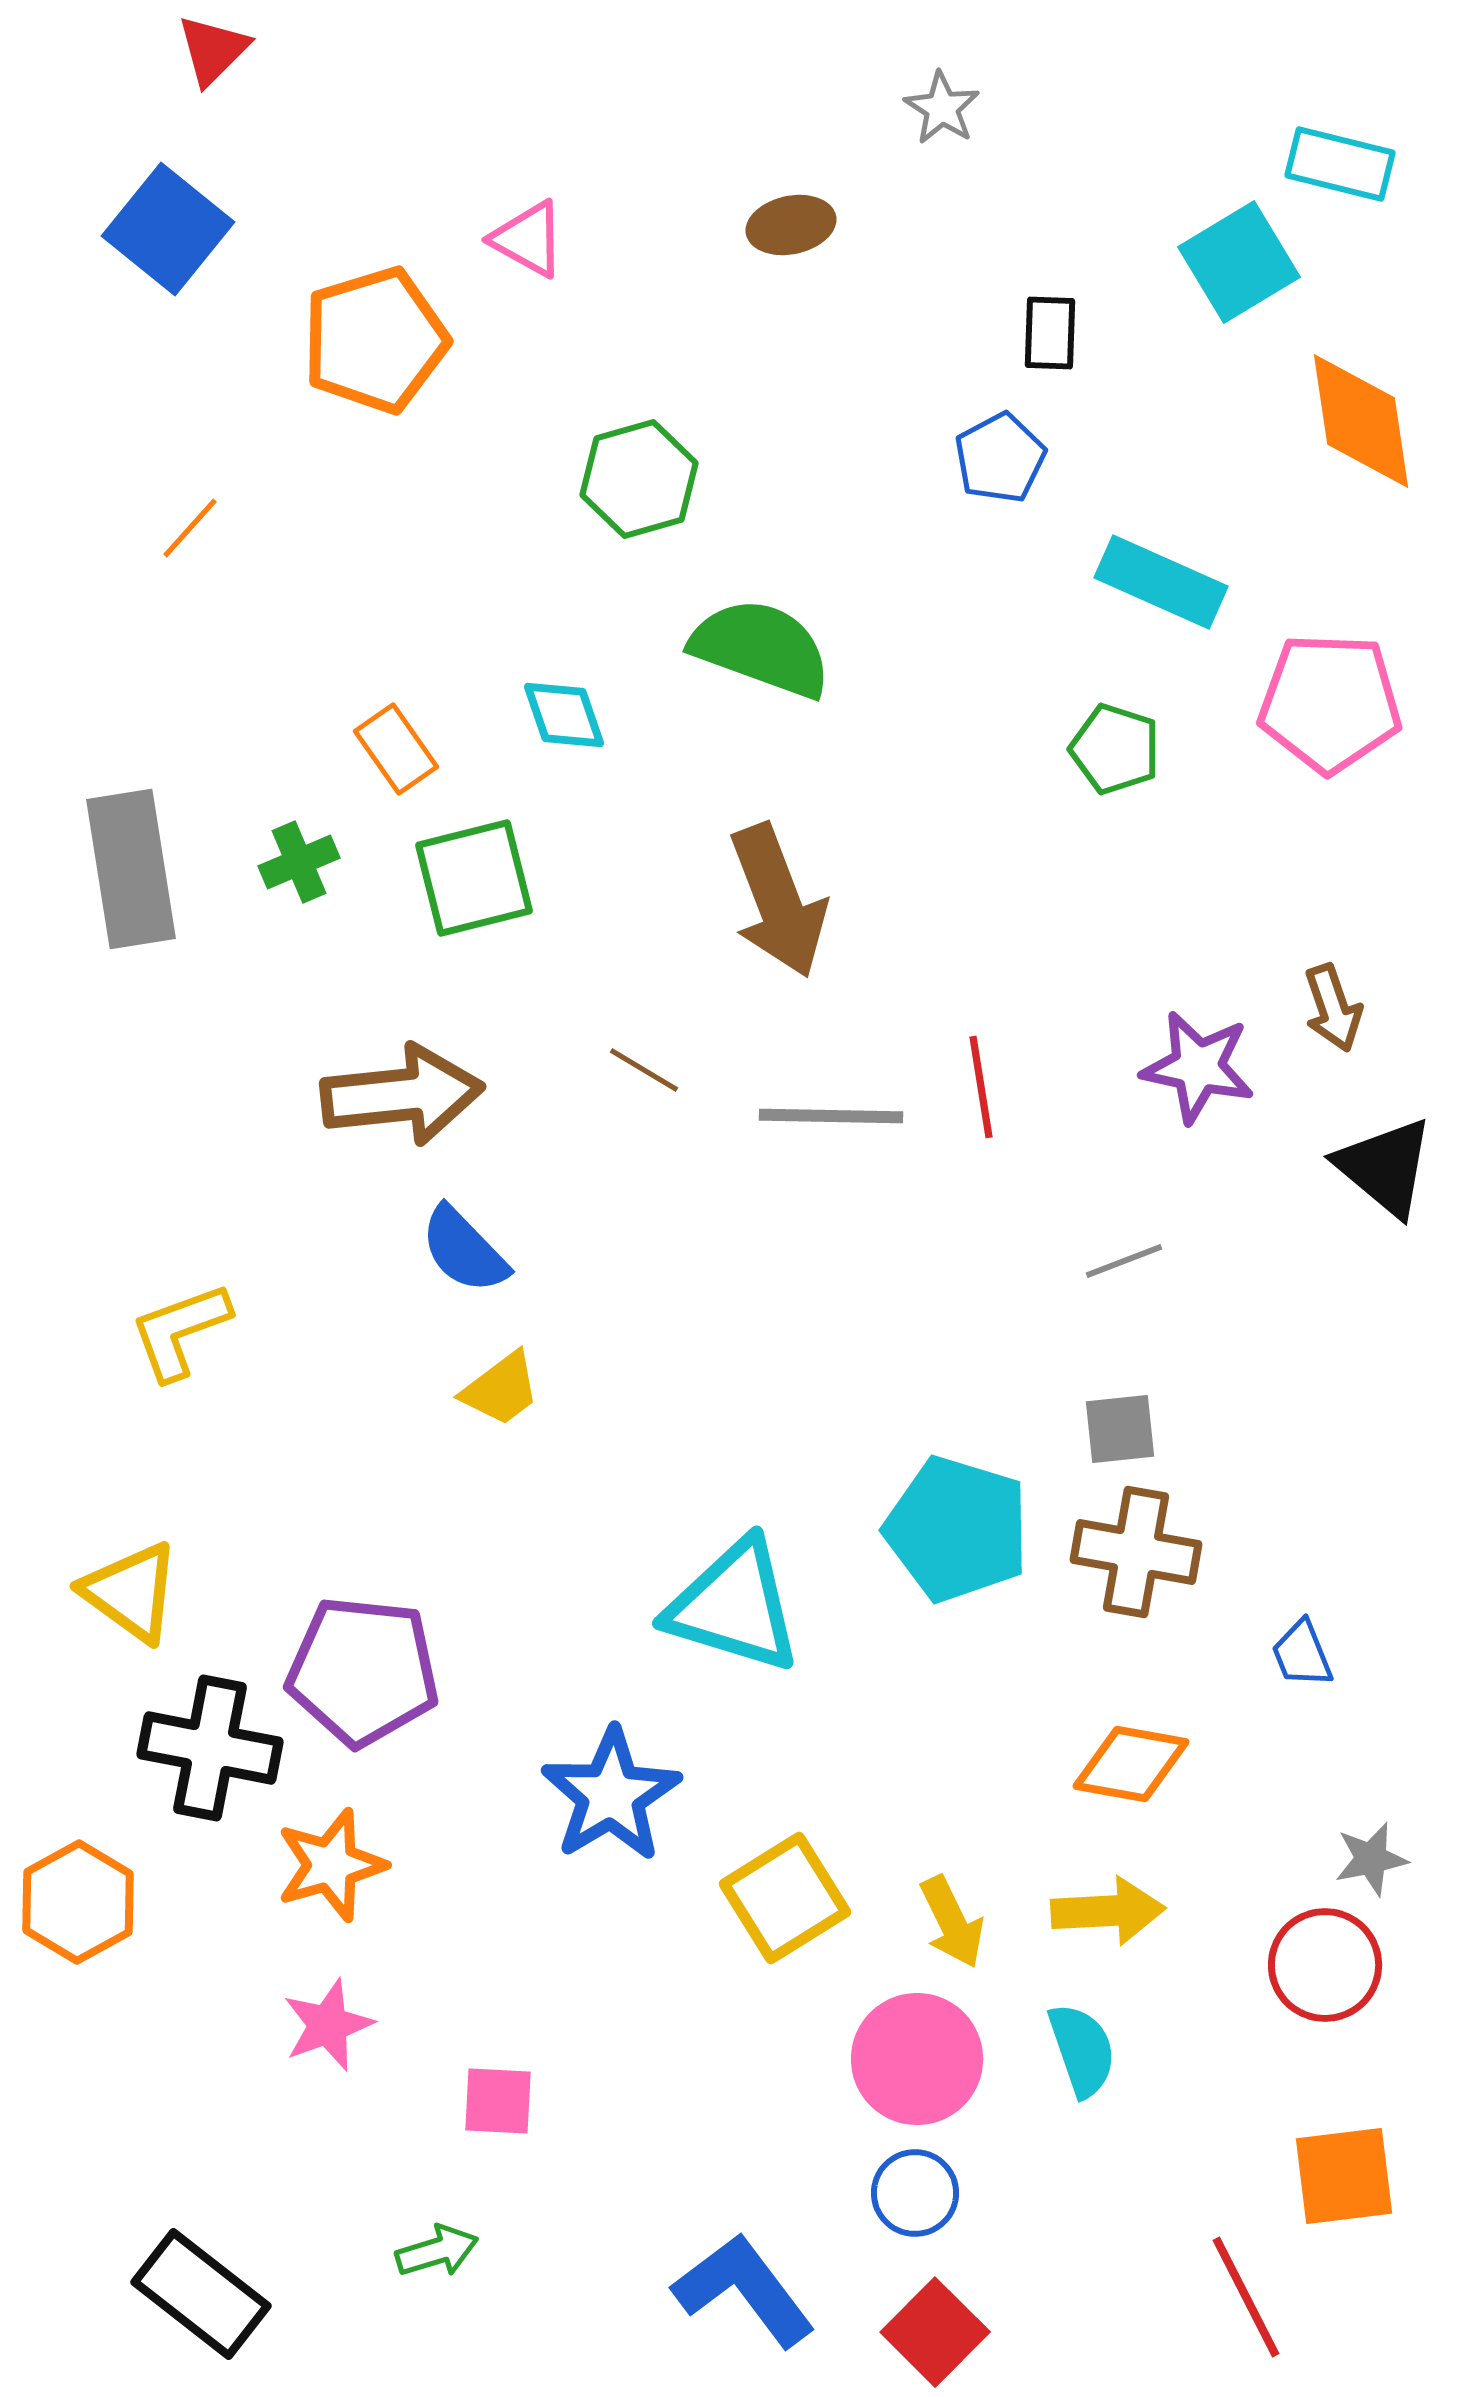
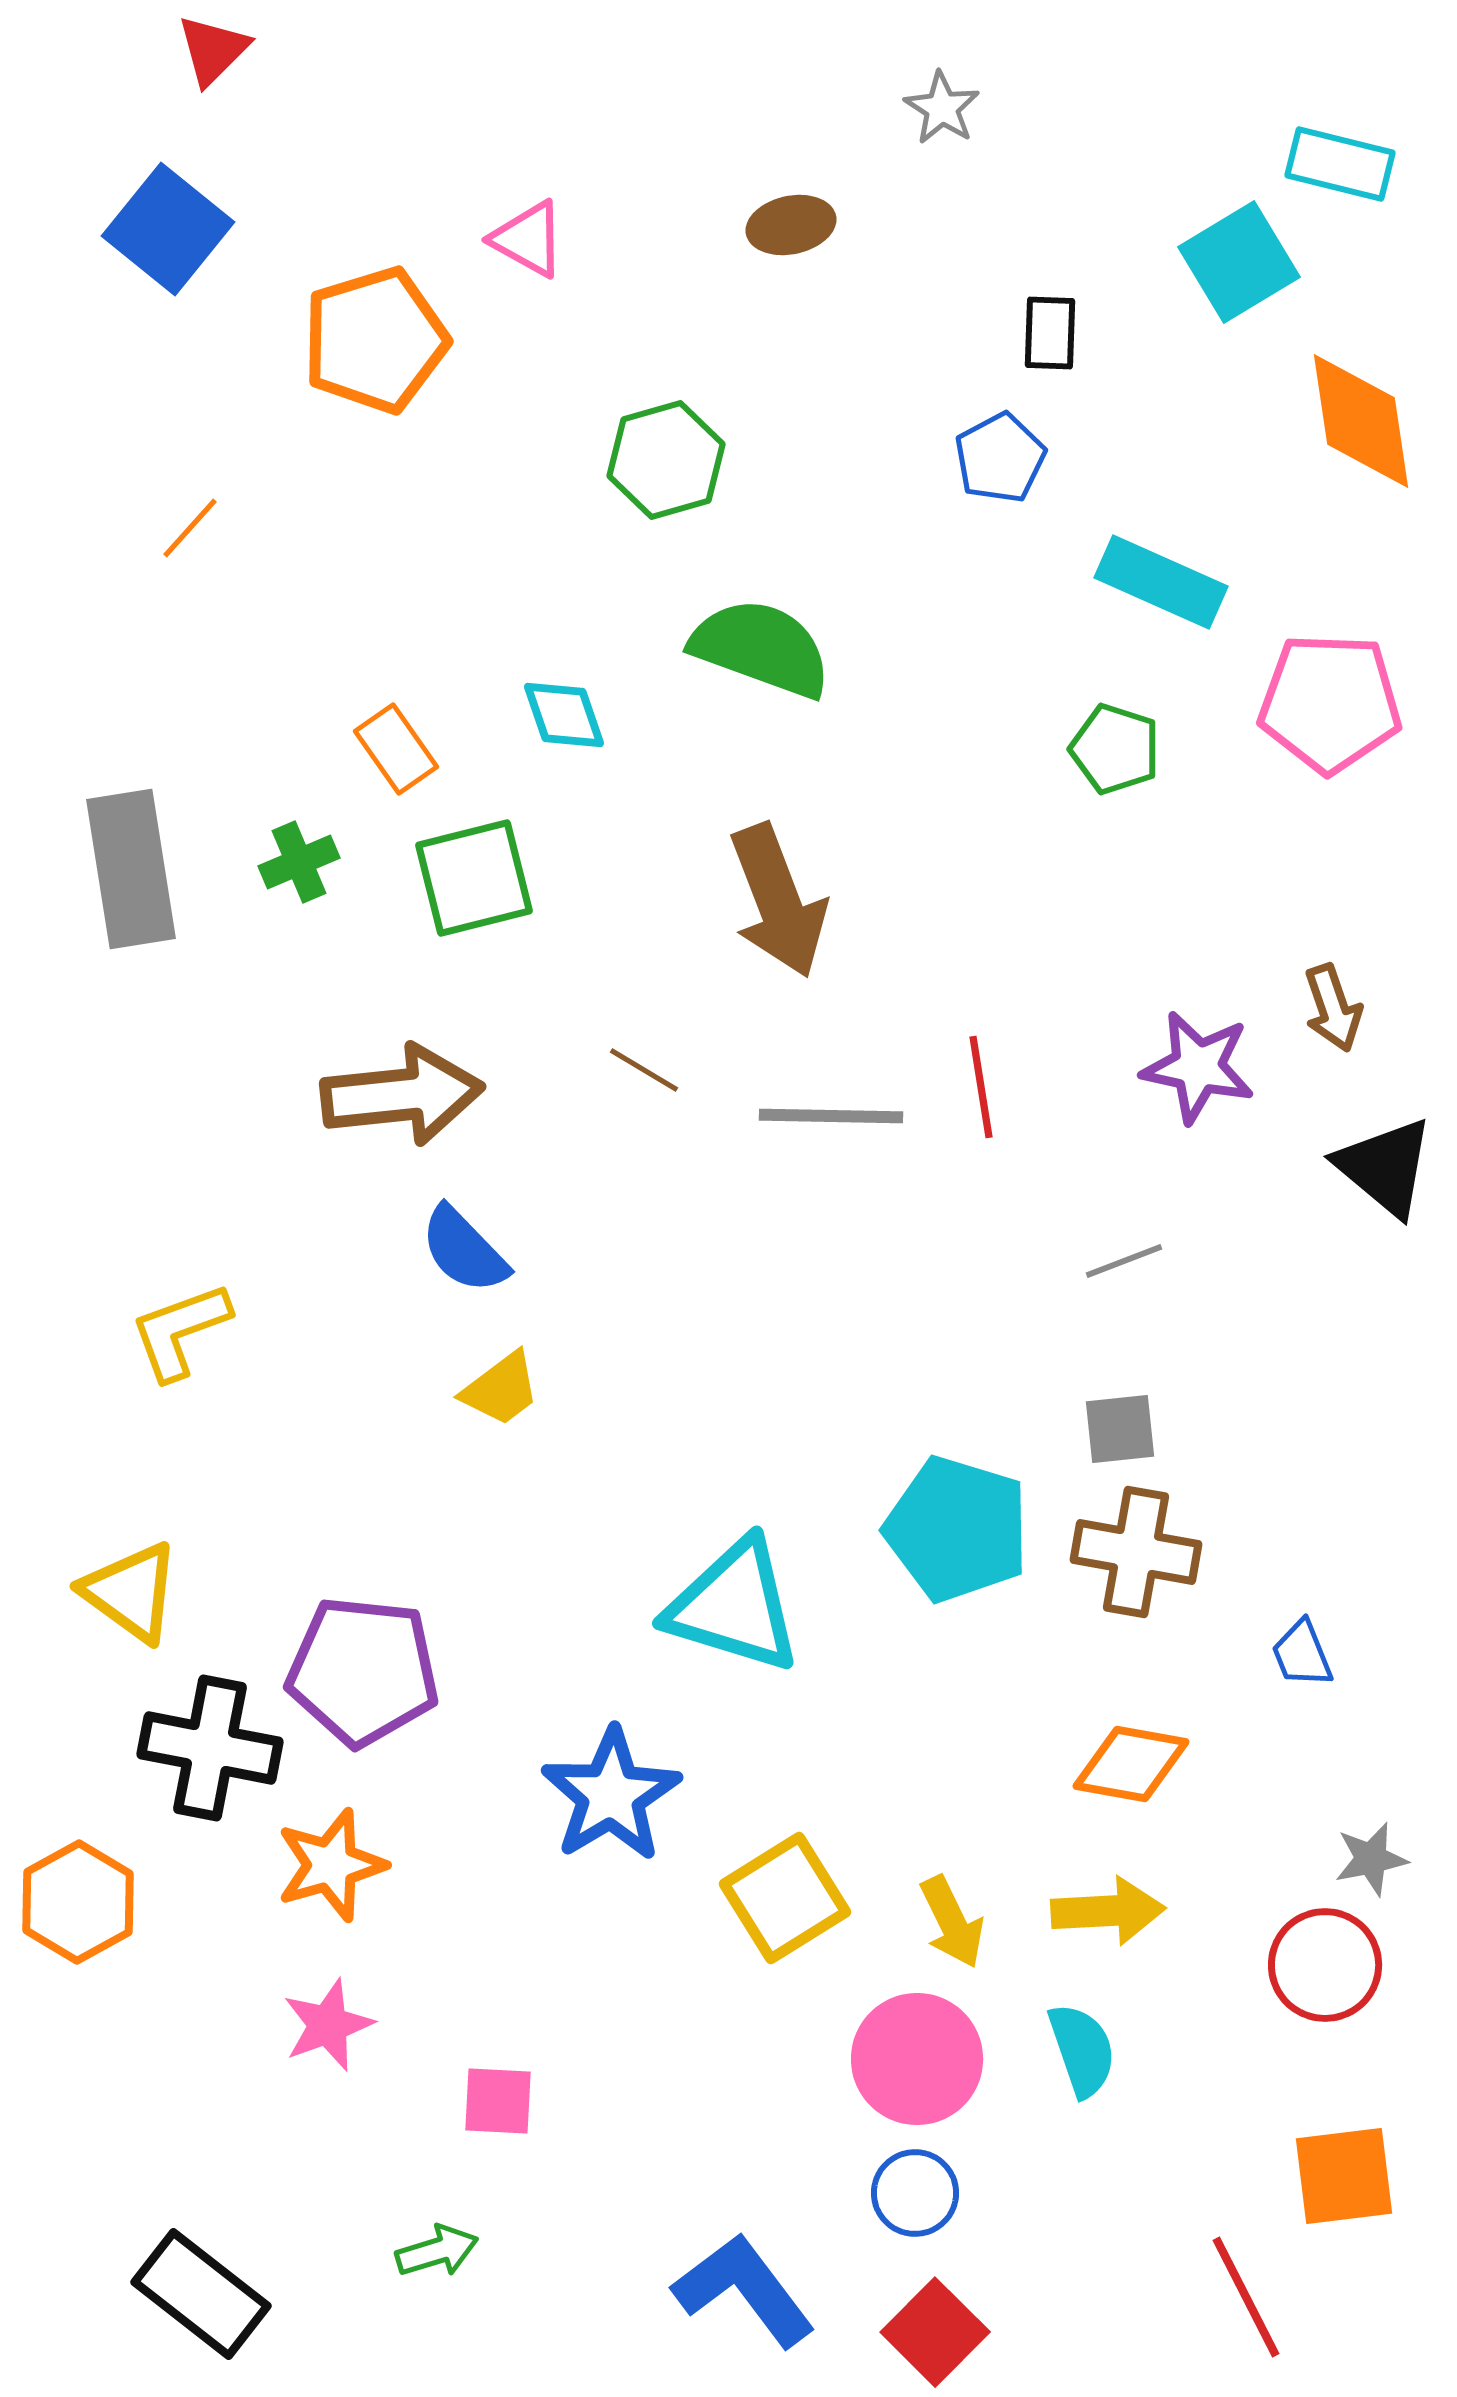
green hexagon at (639, 479): moved 27 px right, 19 px up
